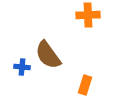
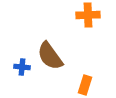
brown semicircle: moved 2 px right, 1 px down
